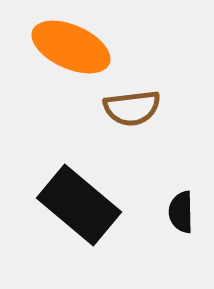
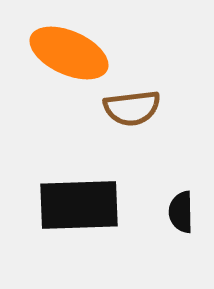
orange ellipse: moved 2 px left, 6 px down
black rectangle: rotated 42 degrees counterclockwise
